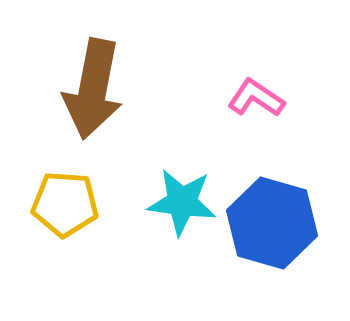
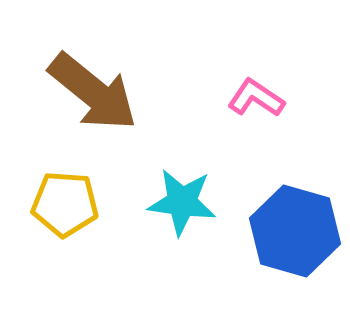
brown arrow: moved 3 px down; rotated 62 degrees counterclockwise
blue hexagon: moved 23 px right, 8 px down
